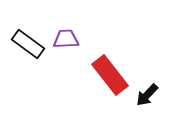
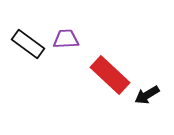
red rectangle: rotated 9 degrees counterclockwise
black arrow: rotated 15 degrees clockwise
